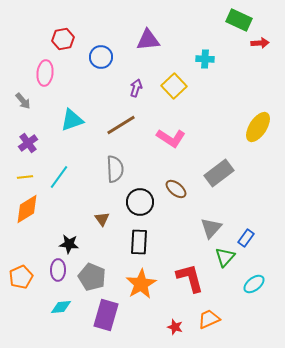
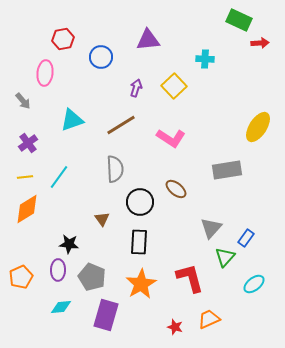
gray rectangle: moved 8 px right, 3 px up; rotated 28 degrees clockwise
